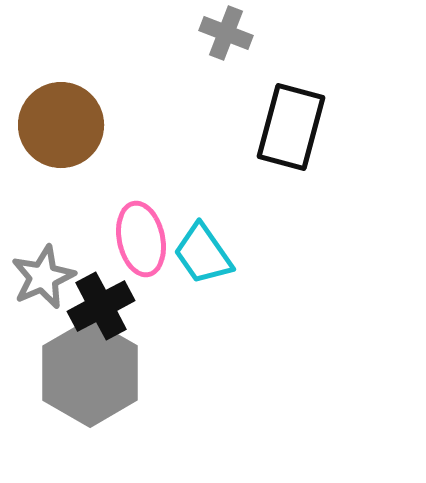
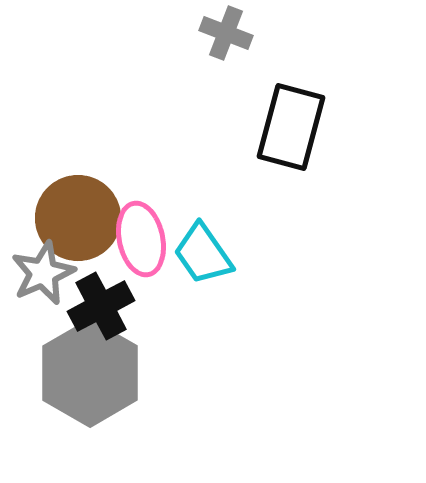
brown circle: moved 17 px right, 93 px down
gray star: moved 4 px up
